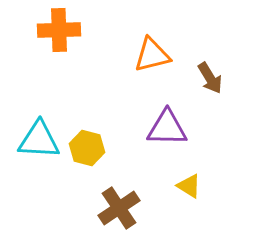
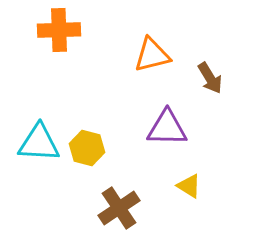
cyan triangle: moved 3 px down
